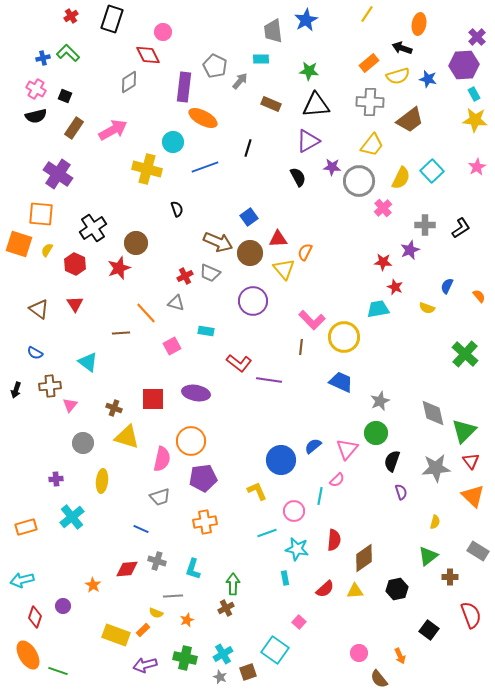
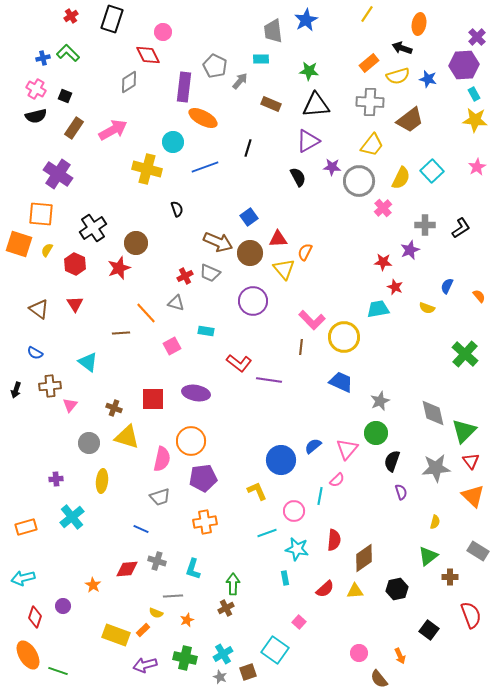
gray circle at (83, 443): moved 6 px right
cyan arrow at (22, 580): moved 1 px right, 2 px up
